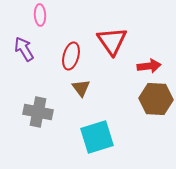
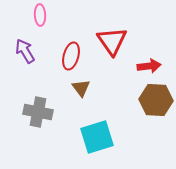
purple arrow: moved 1 px right, 2 px down
brown hexagon: moved 1 px down
